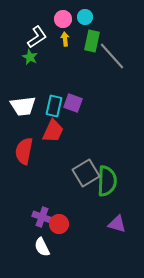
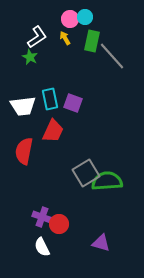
pink circle: moved 7 px right
yellow arrow: moved 1 px up; rotated 24 degrees counterclockwise
cyan rectangle: moved 4 px left, 7 px up; rotated 25 degrees counterclockwise
green semicircle: rotated 96 degrees counterclockwise
purple triangle: moved 16 px left, 19 px down
